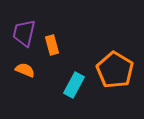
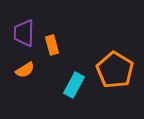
purple trapezoid: rotated 12 degrees counterclockwise
orange semicircle: rotated 126 degrees clockwise
